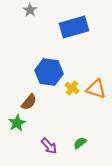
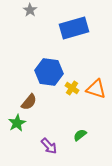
blue rectangle: moved 1 px down
green semicircle: moved 8 px up
